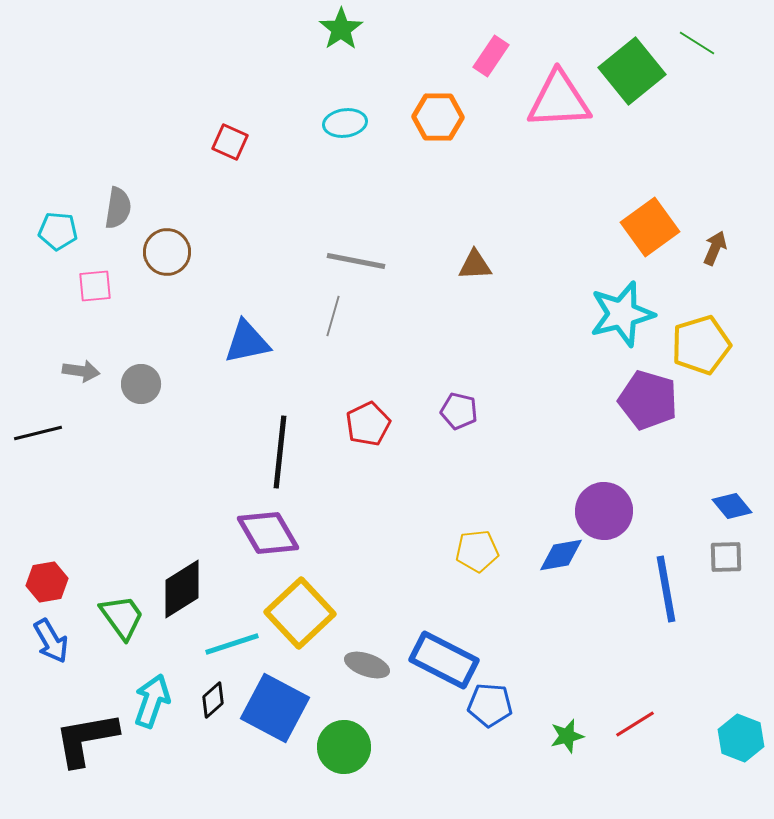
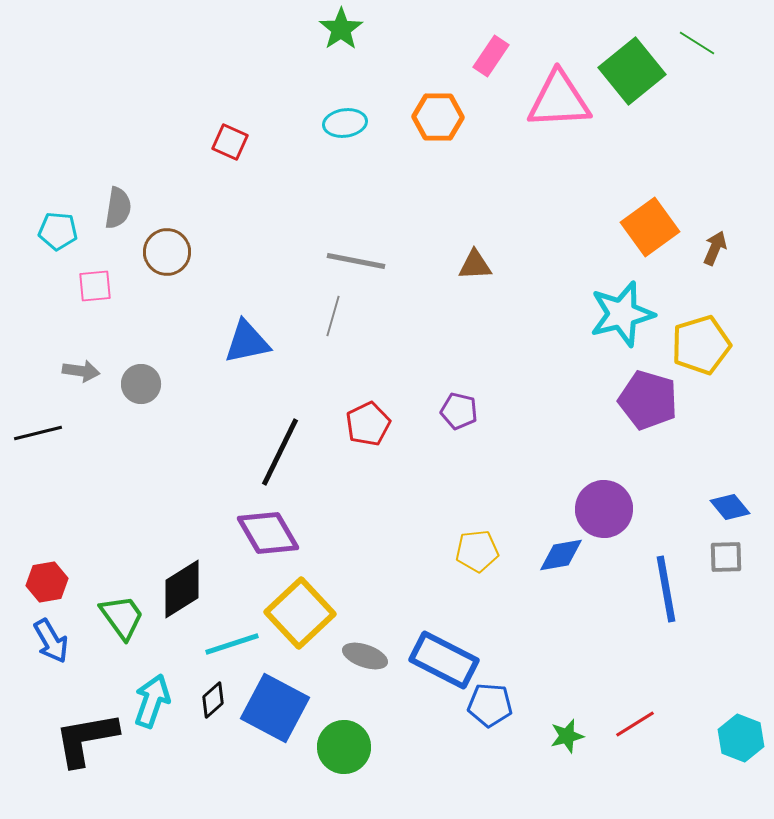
black line at (280, 452): rotated 20 degrees clockwise
blue diamond at (732, 506): moved 2 px left, 1 px down
purple circle at (604, 511): moved 2 px up
gray ellipse at (367, 665): moved 2 px left, 9 px up
